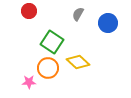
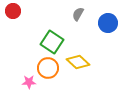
red circle: moved 16 px left
